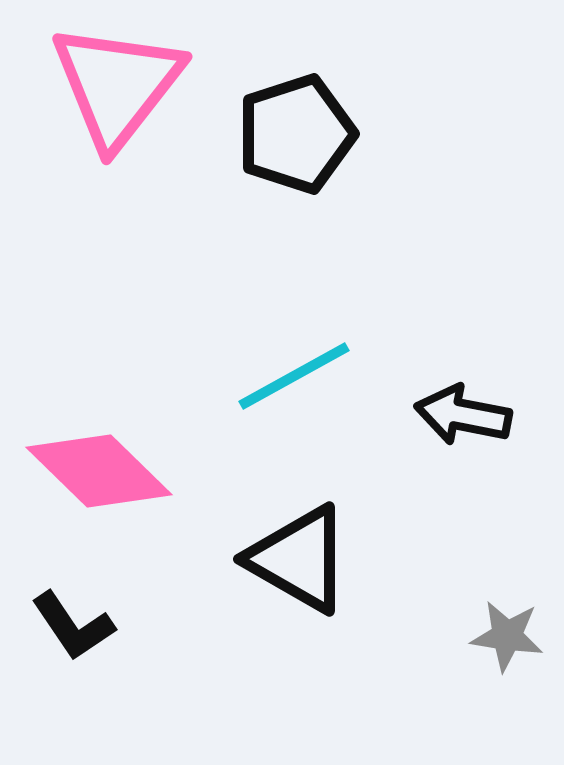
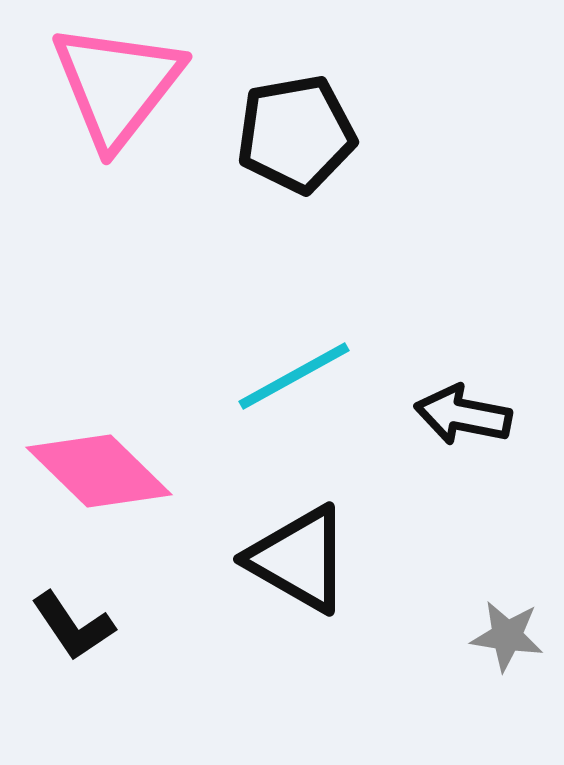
black pentagon: rotated 8 degrees clockwise
